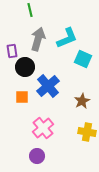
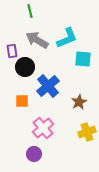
green line: moved 1 px down
gray arrow: moved 1 px left, 1 px down; rotated 75 degrees counterclockwise
cyan square: rotated 18 degrees counterclockwise
orange square: moved 4 px down
brown star: moved 3 px left, 1 px down
yellow cross: rotated 30 degrees counterclockwise
purple circle: moved 3 px left, 2 px up
